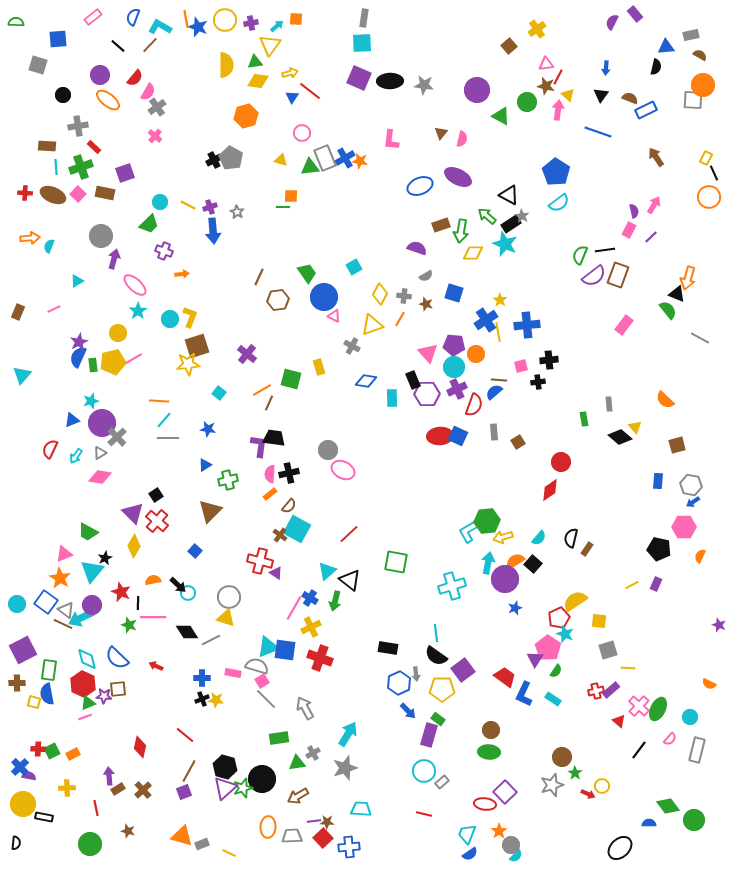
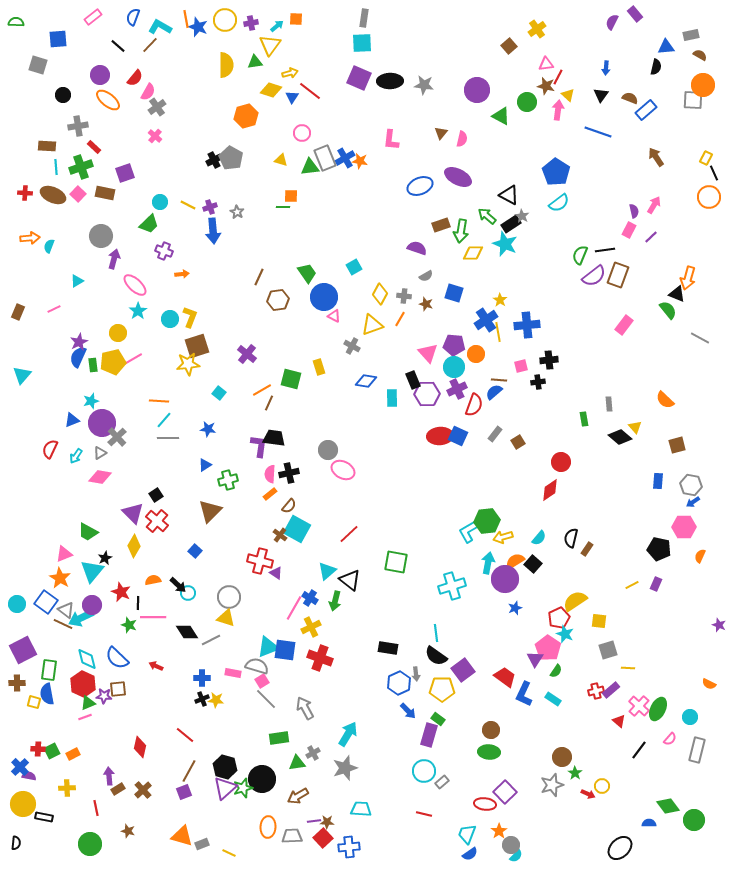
yellow diamond at (258, 81): moved 13 px right, 9 px down; rotated 10 degrees clockwise
blue rectangle at (646, 110): rotated 15 degrees counterclockwise
gray rectangle at (494, 432): moved 1 px right, 2 px down; rotated 42 degrees clockwise
